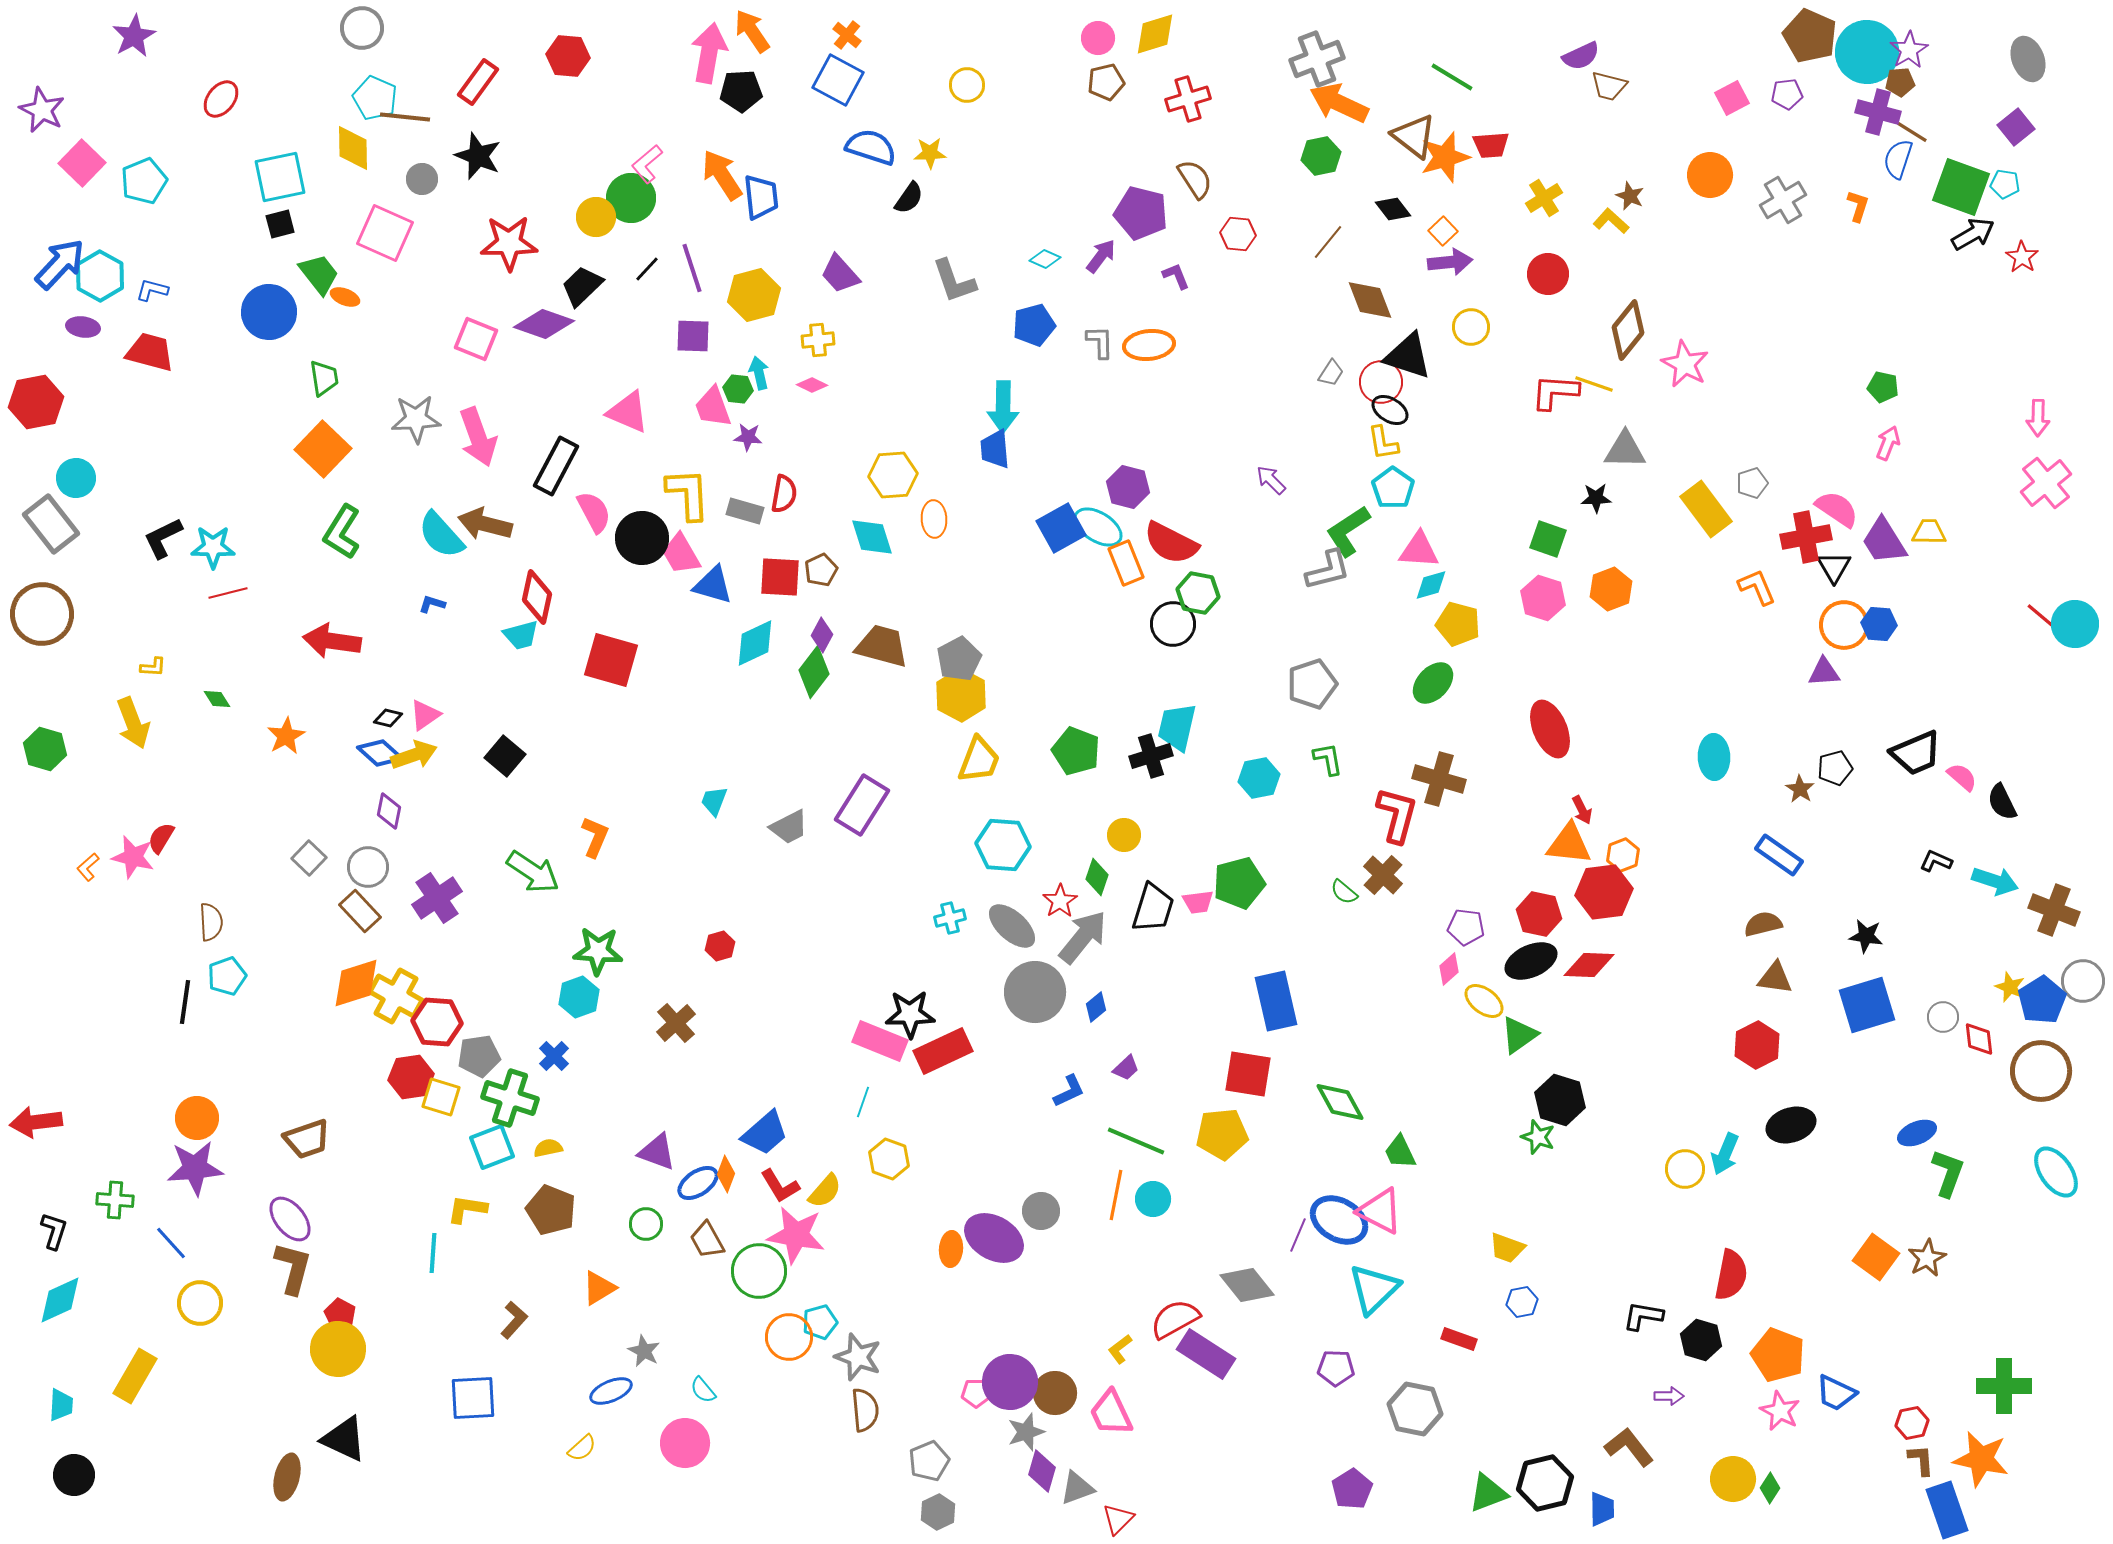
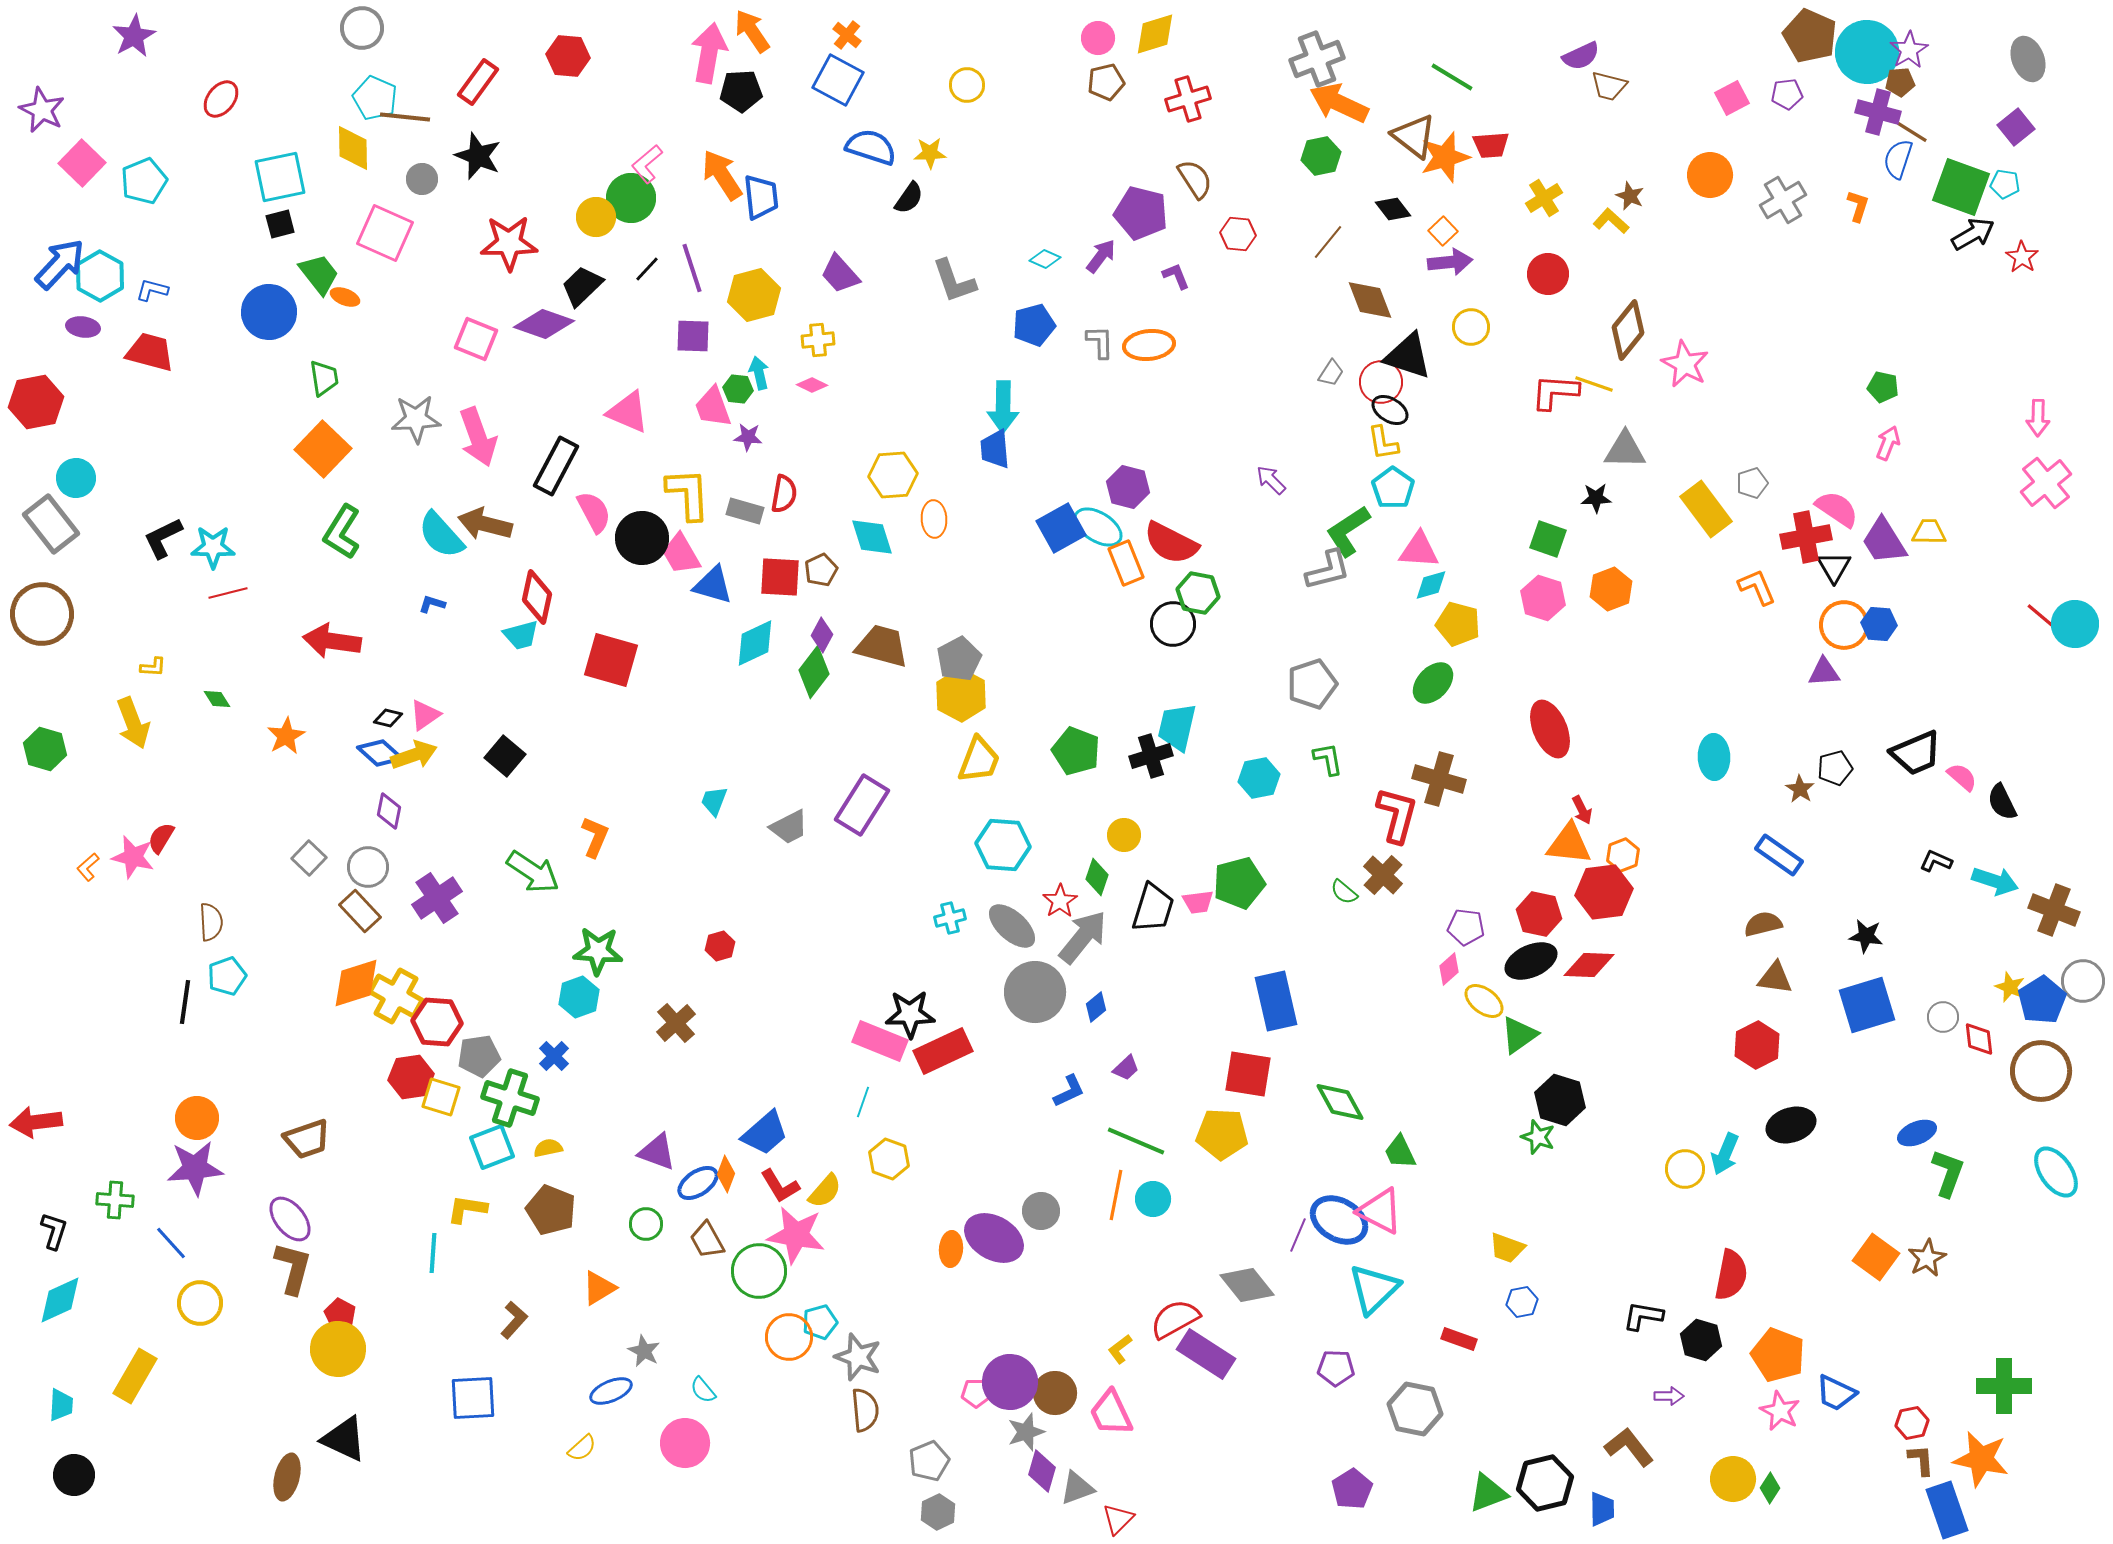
yellow pentagon at (1222, 1134): rotated 9 degrees clockwise
